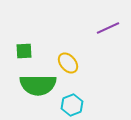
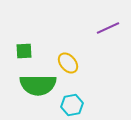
cyan hexagon: rotated 10 degrees clockwise
